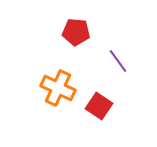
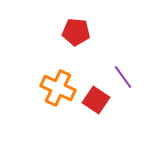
purple line: moved 5 px right, 16 px down
red square: moved 3 px left, 6 px up
